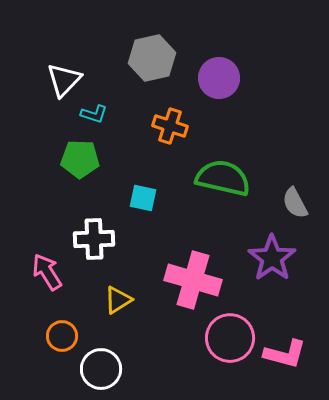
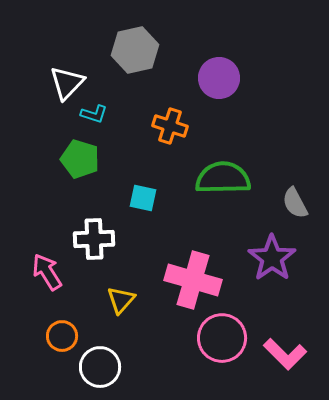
gray hexagon: moved 17 px left, 8 px up
white triangle: moved 3 px right, 3 px down
green pentagon: rotated 15 degrees clockwise
green semicircle: rotated 14 degrees counterclockwise
yellow triangle: moved 3 px right; rotated 16 degrees counterclockwise
pink circle: moved 8 px left
pink L-shape: rotated 30 degrees clockwise
white circle: moved 1 px left, 2 px up
